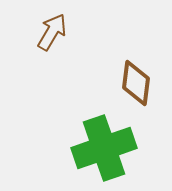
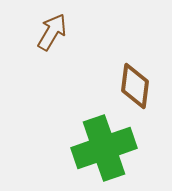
brown diamond: moved 1 px left, 3 px down
